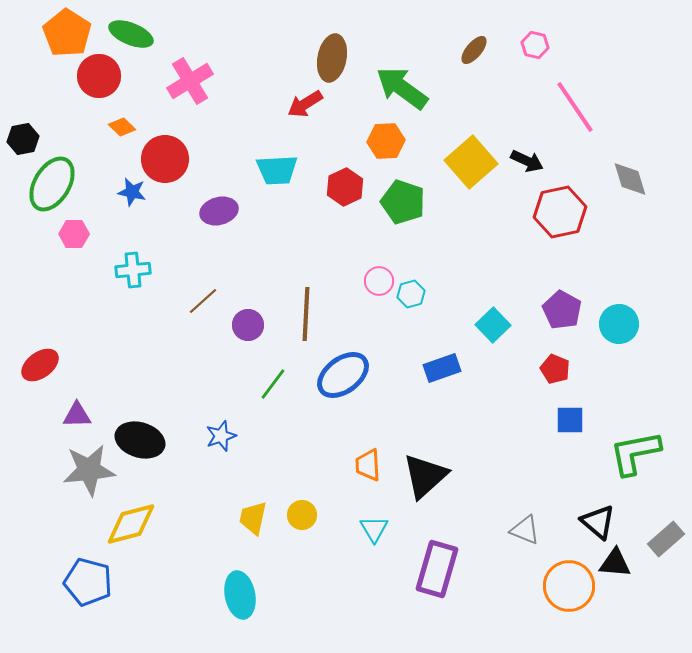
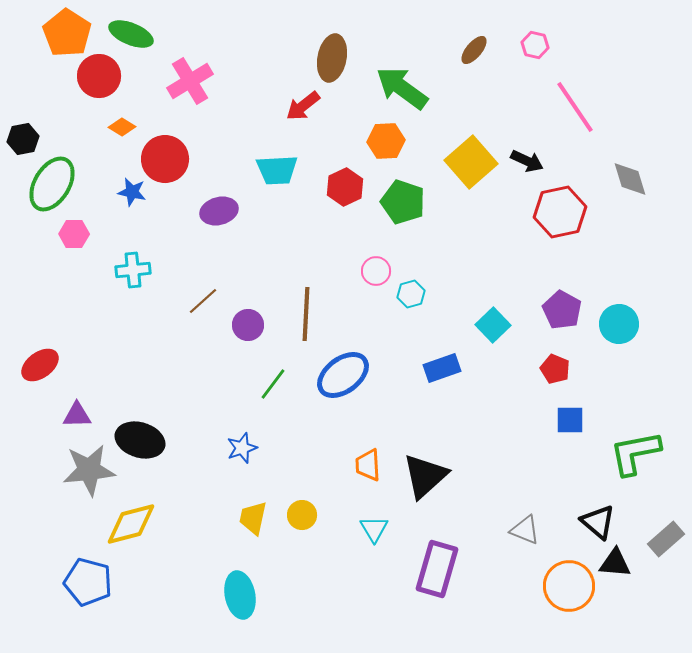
red arrow at (305, 104): moved 2 px left, 2 px down; rotated 6 degrees counterclockwise
orange diamond at (122, 127): rotated 12 degrees counterclockwise
pink circle at (379, 281): moved 3 px left, 10 px up
blue star at (221, 436): moved 21 px right, 12 px down
